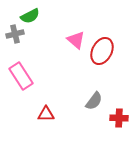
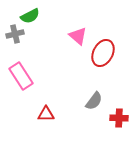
pink triangle: moved 2 px right, 4 px up
red ellipse: moved 1 px right, 2 px down
